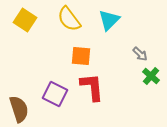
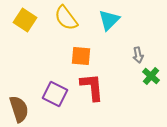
yellow semicircle: moved 3 px left, 1 px up
gray arrow: moved 2 px left, 1 px down; rotated 35 degrees clockwise
